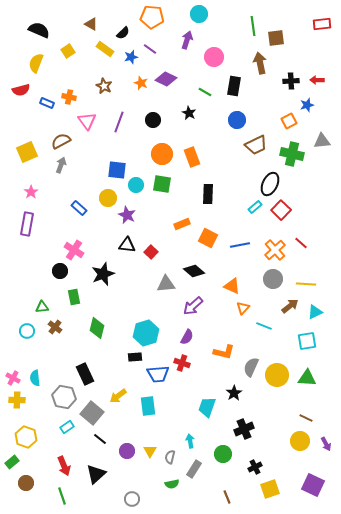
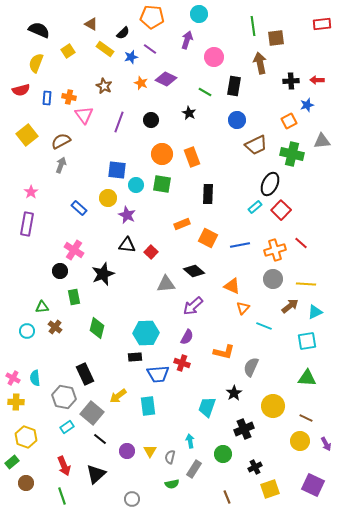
blue rectangle at (47, 103): moved 5 px up; rotated 72 degrees clockwise
black circle at (153, 120): moved 2 px left
pink triangle at (87, 121): moved 3 px left, 6 px up
yellow square at (27, 152): moved 17 px up; rotated 15 degrees counterclockwise
orange cross at (275, 250): rotated 25 degrees clockwise
cyan hexagon at (146, 333): rotated 15 degrees clockwise
yellow circle at (277, 375): moved 4 px left, 31 px down
yellow cross at (17, 400): moved 1 px left, 2 px down
